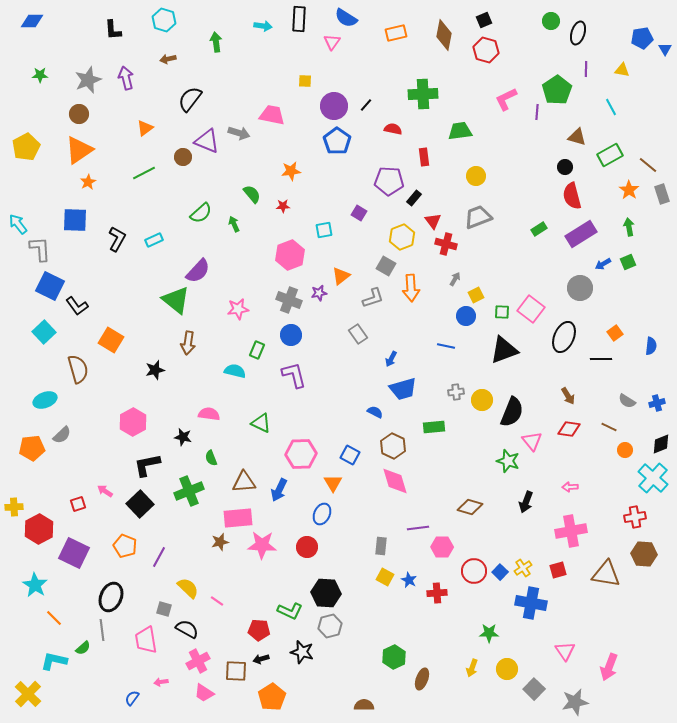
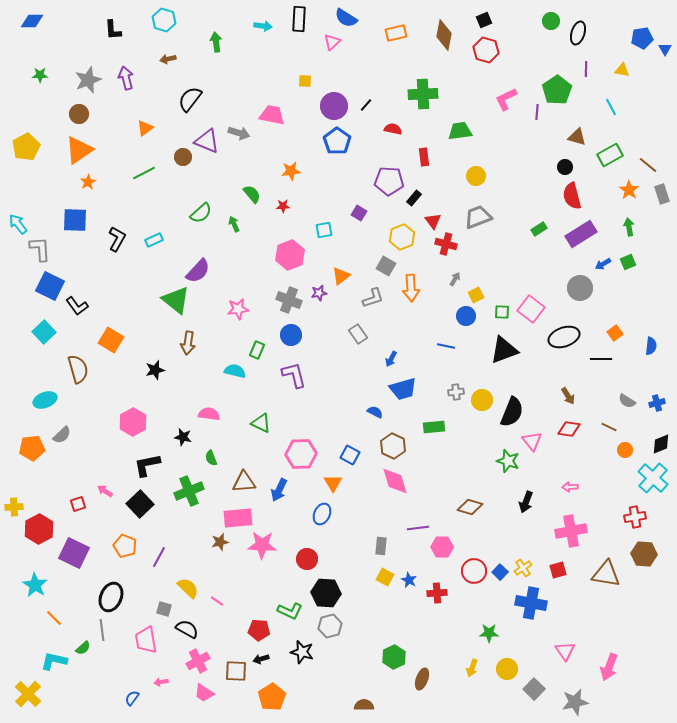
pink triangle at (332, 42): rotated 12 degrees clockwise
black ellipse at (564, 337): rotated 48 degrees clockwise
red circle at (307, 547): moved 12 px down
